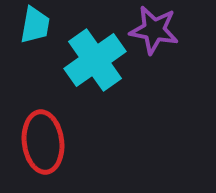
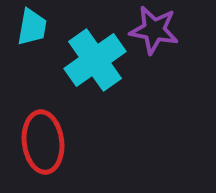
cyan trapezoid: moved 3 px left, 2 px down
